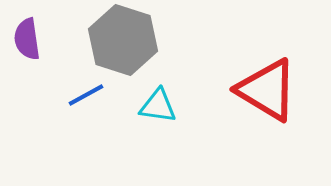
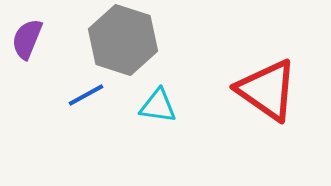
purple semicircle: rotated 30 degrees clockwise
red triangle: rotated 4 degrees clockwise
